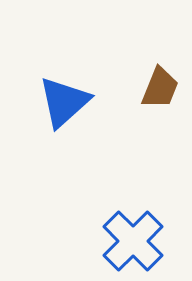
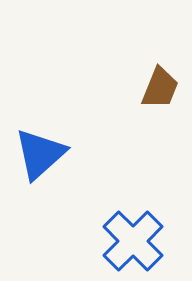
blue triangle: moved 24 px left, 52 px down
